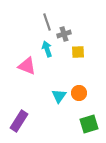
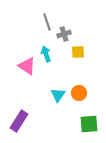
cyan arrow: moved 1 px left, 5 px down
pink triangle: rotated 12 degrees clockwise
cyan triangle: moved 1 px left, 1 px up
green square: rotated 12 degrees clockwise
